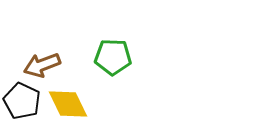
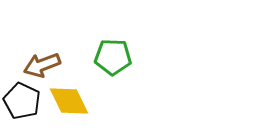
yellow diamond: moved 1 px right, 3 px up
